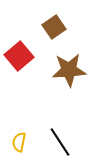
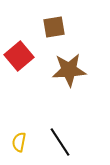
brown square: rotated 25 degrees clockwise
